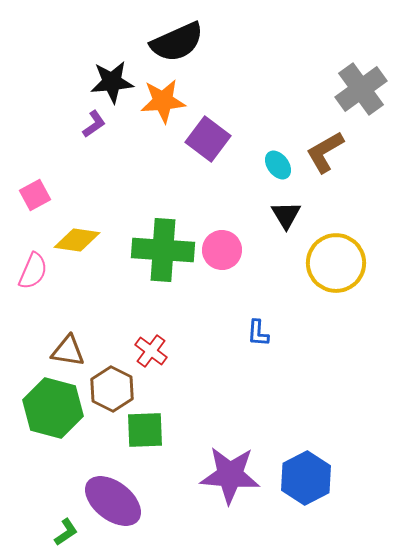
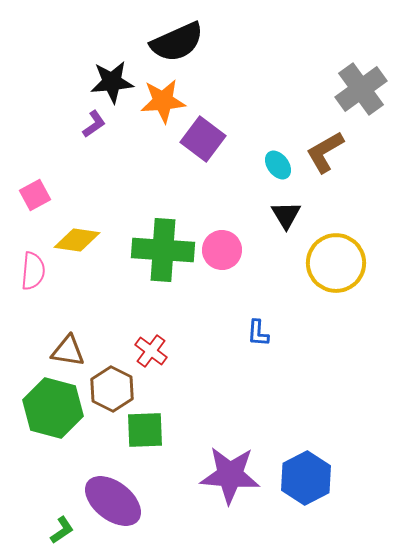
purple square: moved 5 px left
pink semicircle: rotated 18 degrees counterclockwise
green L-shape: moved 4 px left, 2 px up
